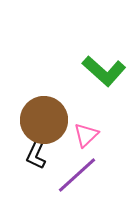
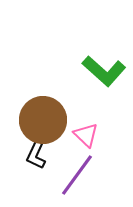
brown circle: moved 1 px left
pink triangle: rotated 32 degrees counterclockwise
purple line: rotated 12 degrees counterclockwise
